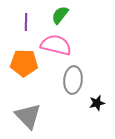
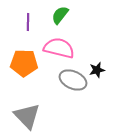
purple line: moved 2 px right
pink semicircle: moved 3 px right, 3 px down
gray ellipse: rotated 72 degrees counterclockwise
black star: moved 33 px up
gray triangle: moved 1 px left
